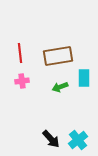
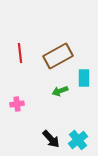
brown rectangle: rotated 20 degrees counterclockwise
pink cross: moved 5 px left, 23 px down
green arrow: moved 4 px down
